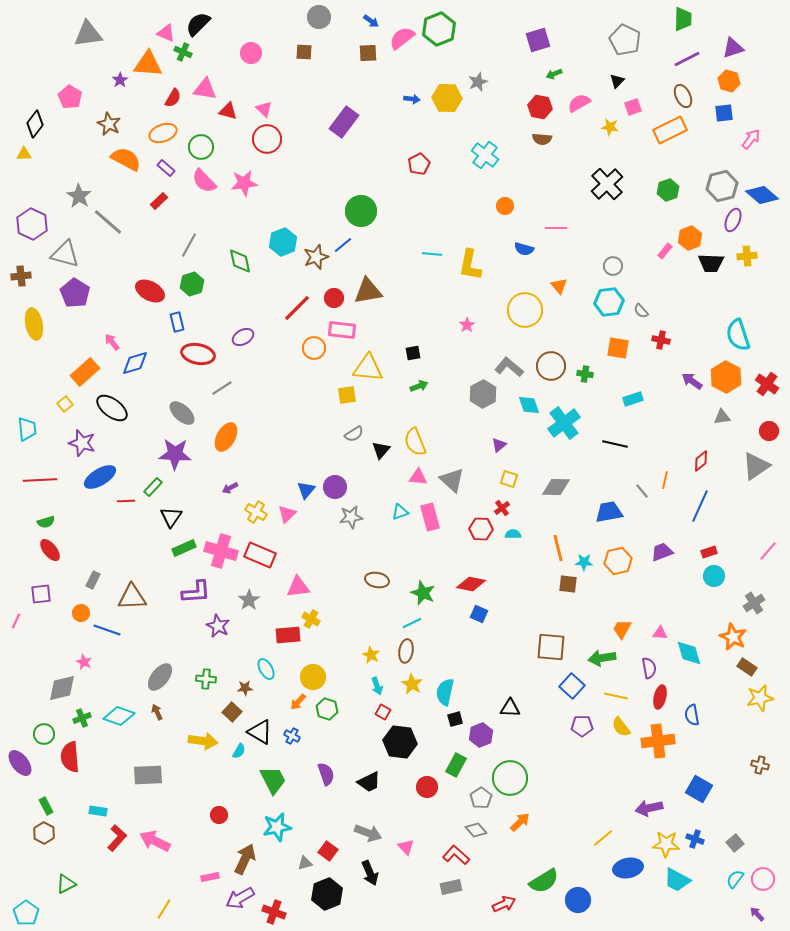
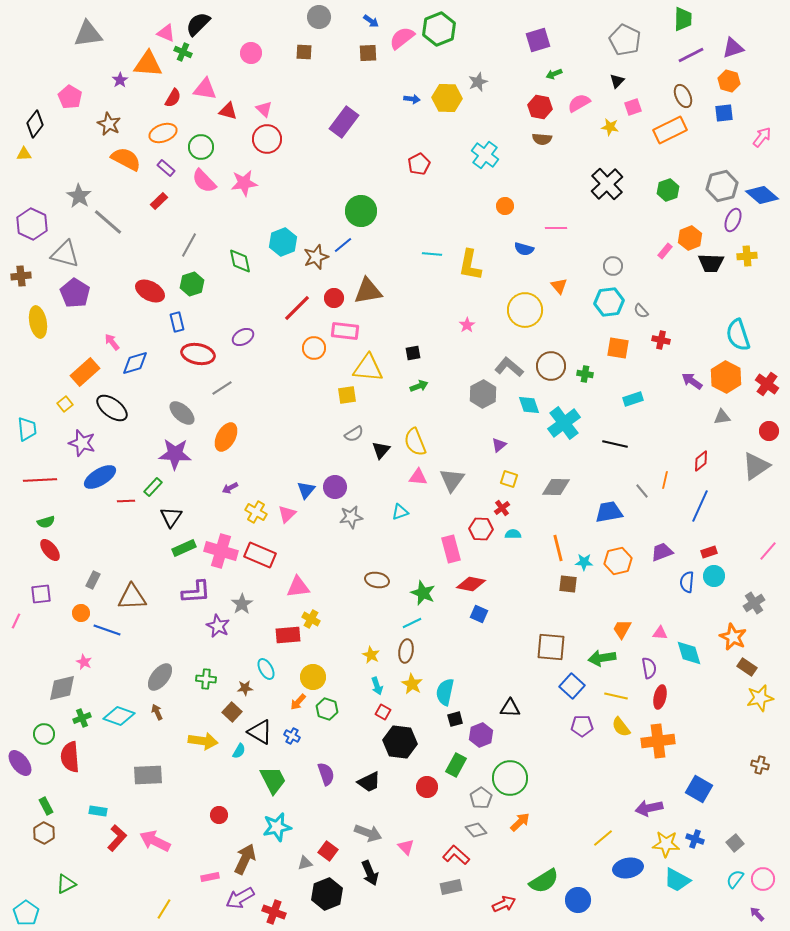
purple line at (687, 59): moved 4 px right, 4 px up
pink arrow at (751, 139): moved 11 px right, 2 px up
yellow ellipse at (34, 324): moved 4 px right, 2 px up
pink rectangle at (342, 330): moved 3 px right, 1 px down
gray triangle at (452, 480): rotated 24 degrees clockwise
pink rectangle at (430, 517): moved 21 px right, 32 px down
gray star at (249, 600): moved 7 px left, 4 px down
blue semicircle at (692, 715): moved 5 px left, 133 px up; rotated 15 degrees clockwise
